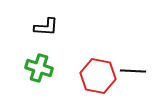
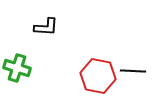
green cross: moved 22 px left
